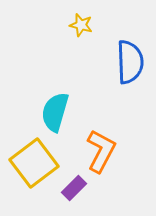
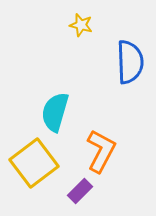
purple rectangle: moved 6 px right, 3 px down
